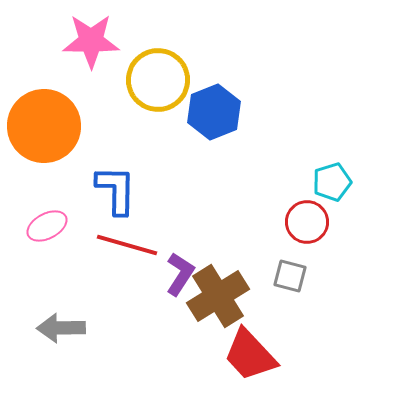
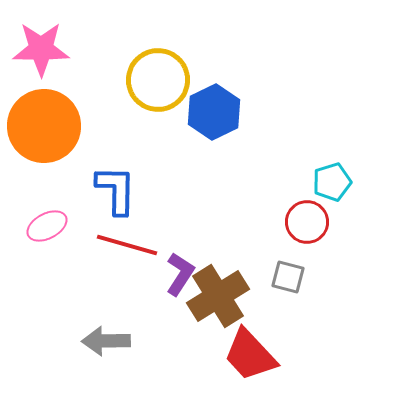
pink star: moved 50 px left, 8 px down
blue hexagon: rotated 4 degrees counterclockwise
gray square: moved 2 px left, 1 px down
gray arrow: moved 45 px right, 13 px down
